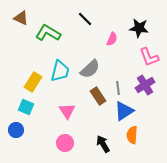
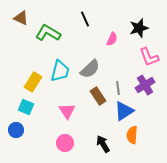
black line: rotated 21 degrees clockwise
black star: rotated 24 degrees counterclockwise
